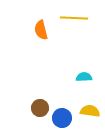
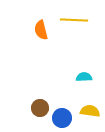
yellow line: moved 2 px down
